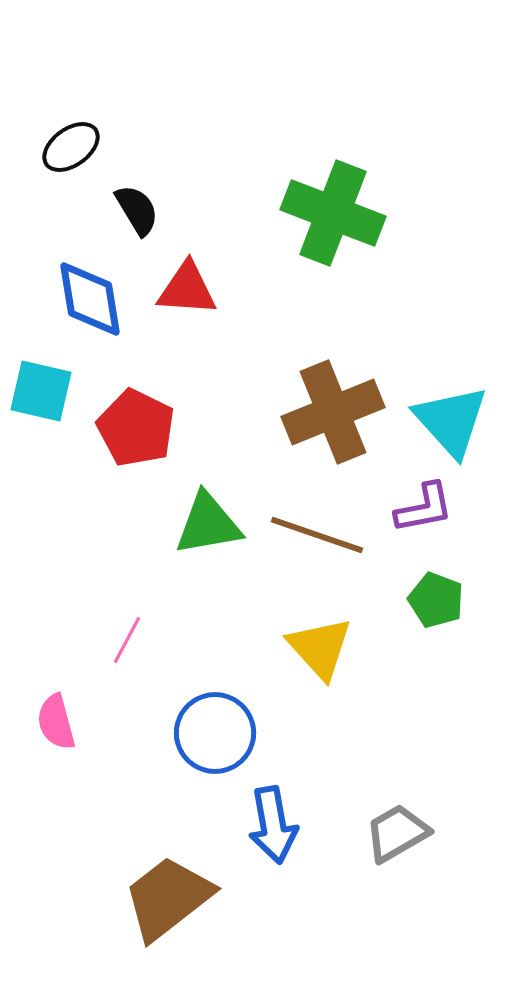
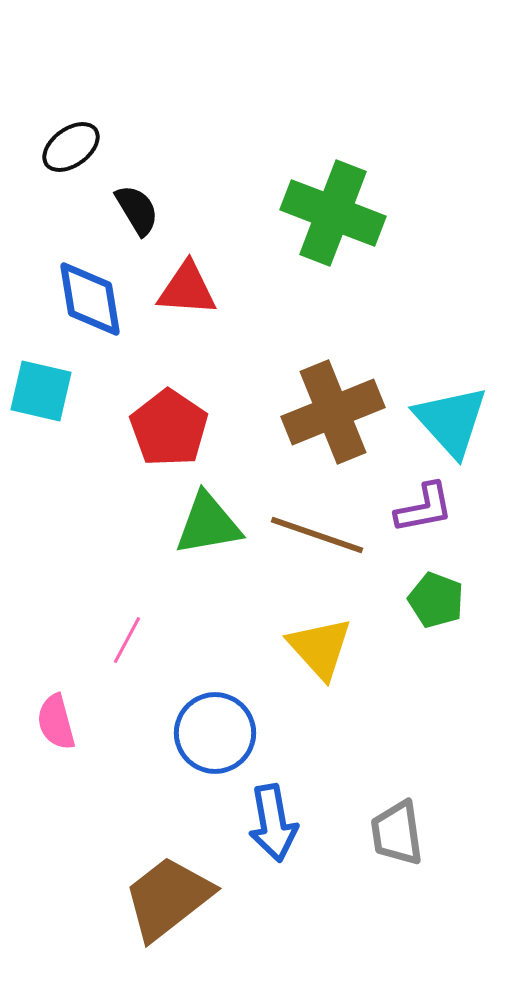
red pentagon: moved 33 px right; rotated 8 degrees clockwise
blue arrow: moved 2 px up
gray trapezoid: rotated 68 degrees counterclockwise
